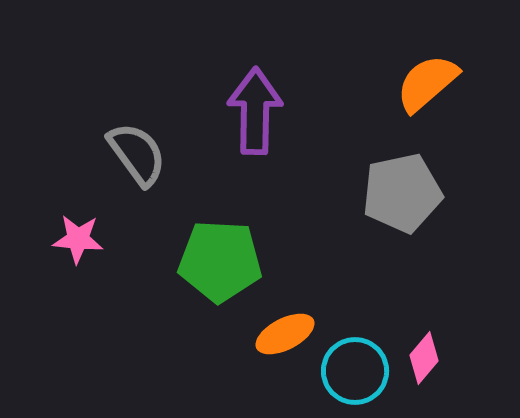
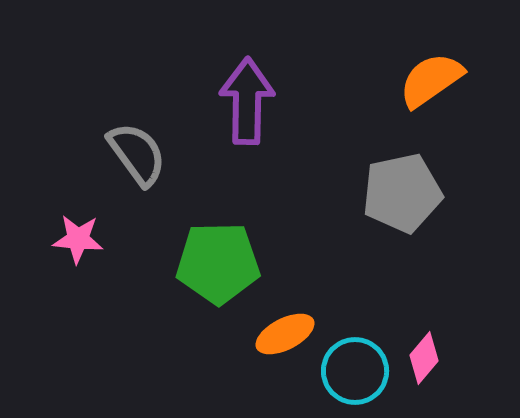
orange semicircle: moved 4 px right, 3 px up; rotated 6 degrees clockwise
purple arrow: moved 8 px left, 10 px up
green pentagon: moved 2 px left, 2 px down; rotated 4 degrees counterclockwise
